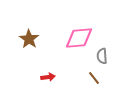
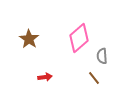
pink diamond: rotated 36 degrees counterclockwise
red arrow: moved 3 px left
